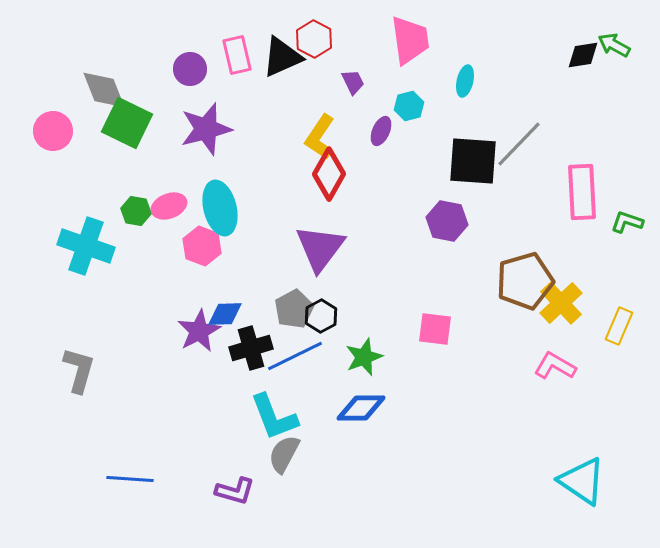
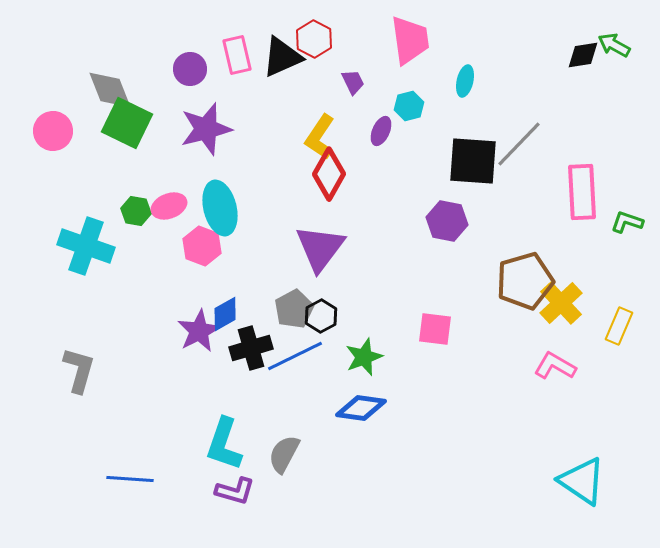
gray diamond at (104, 90): moved 6 px right
blue diamond at (225, 314): rotated 27 degrees counterclockwise
blue diamond at (361, 408): rotated 9 degrees clockwise
cyan L-shape at (274, 417): moved 50 px left, 27 px down; rotated 40 degrees clockwise
